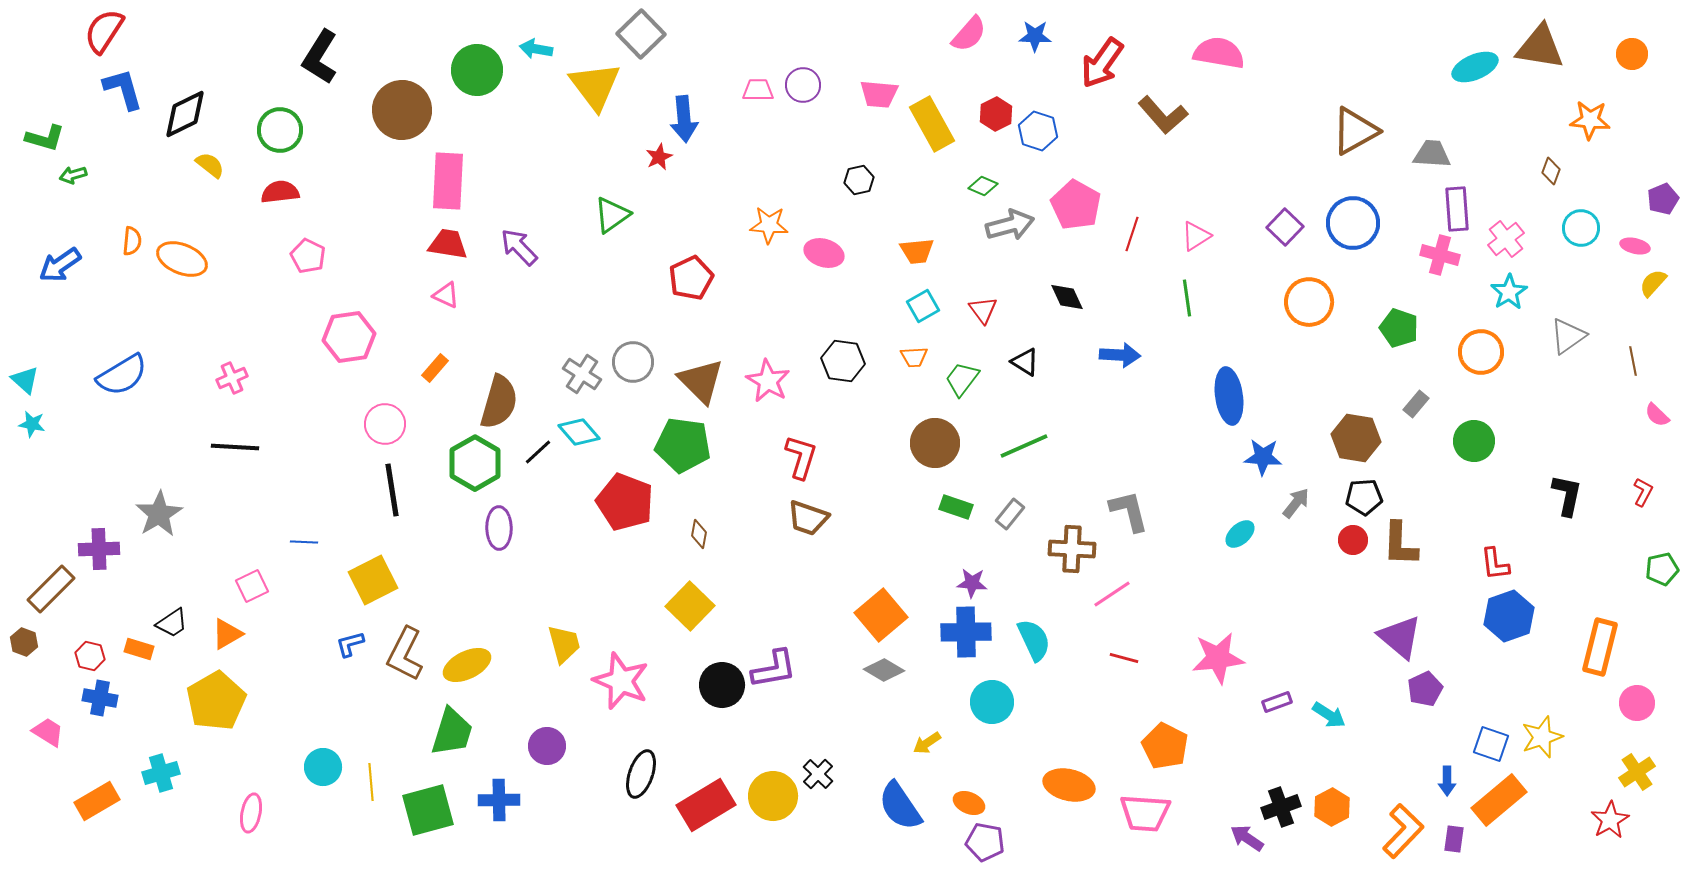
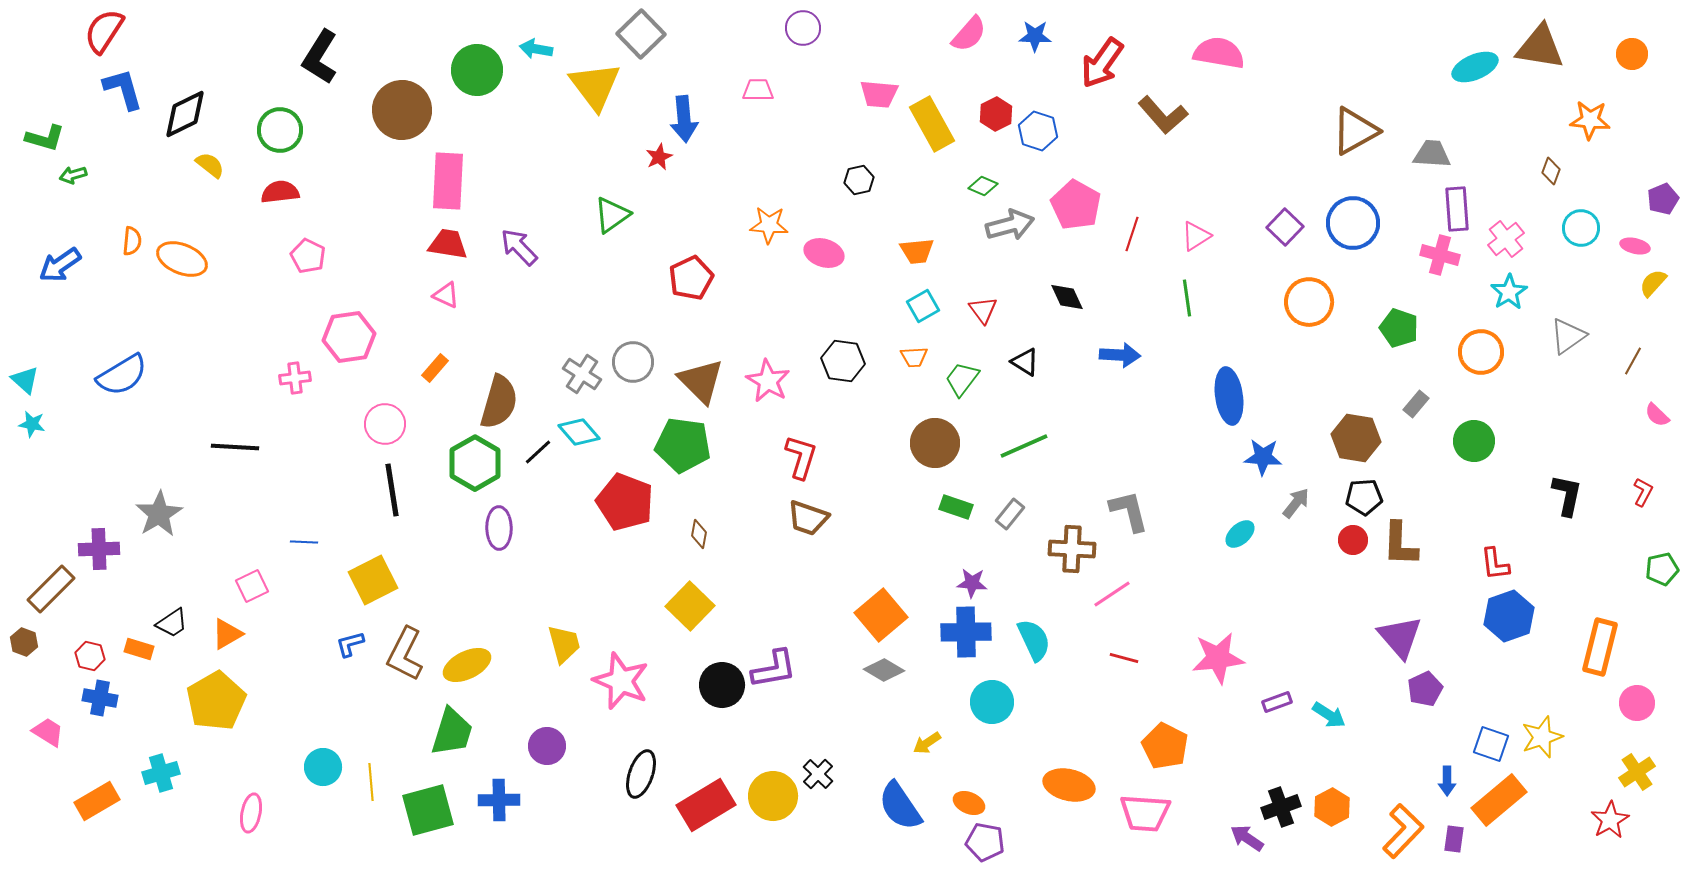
purple circle at (803, 85): moved 57 px up
brown line at (1633, 361): rotated 40 degrees clockwise
pink cross at (232, 378): moved 63 px right; rotated 16 degrees clockwise
purple triangle at (1400, 637): rotated 9 degrees clockwise
